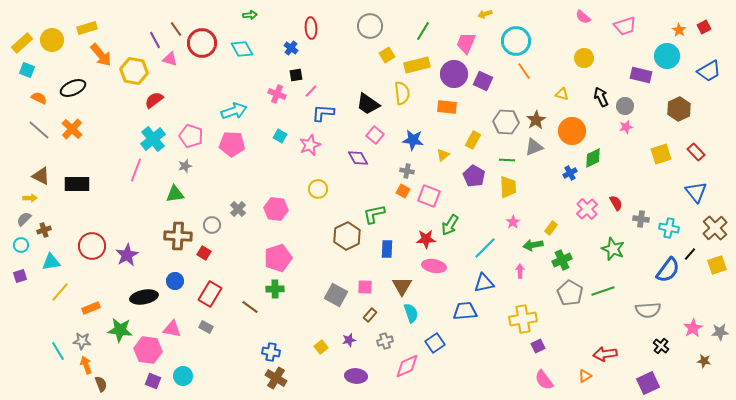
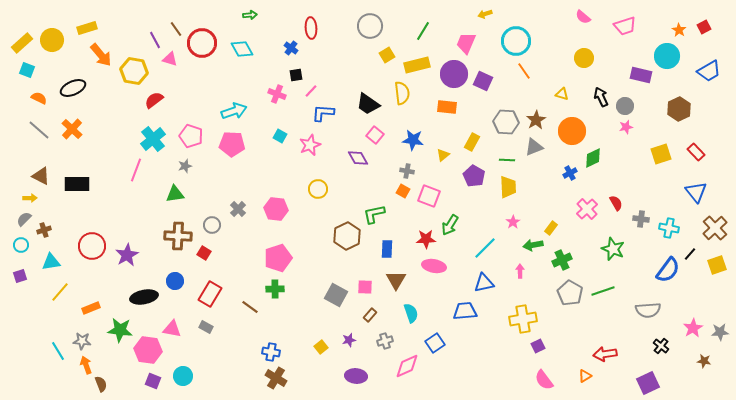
yellow rectangle at (473, 140): moved 1 px left, 2 px down
brown triangle at (402, 286): moved 6 px left, 6 px up
